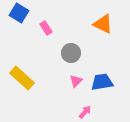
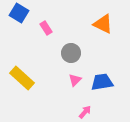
pink triangle: moved 1 px left, 1 px up
